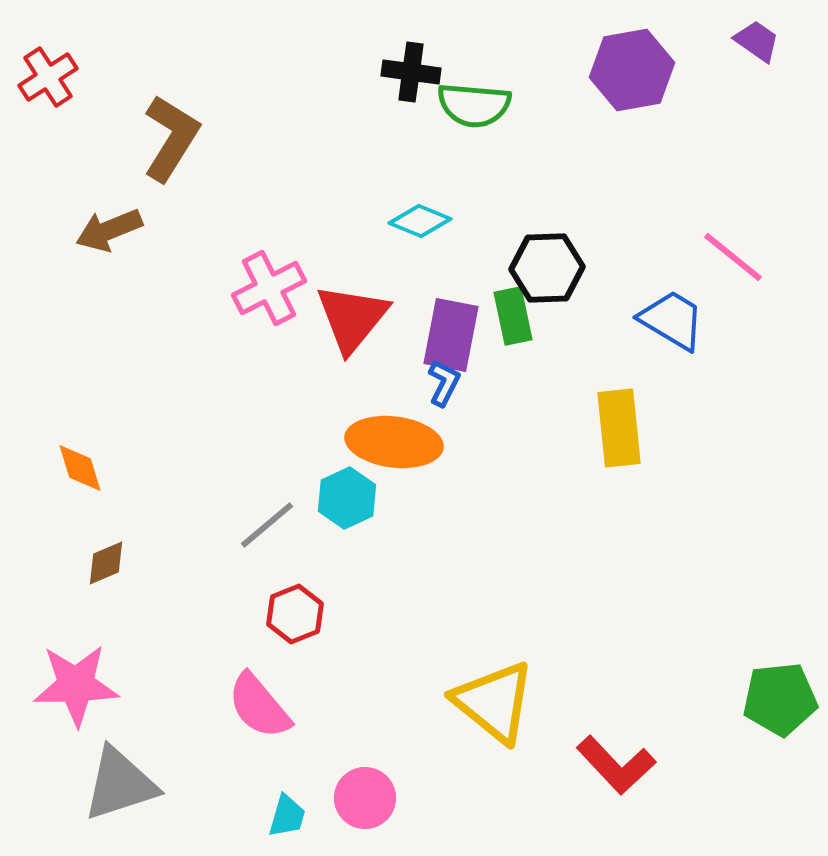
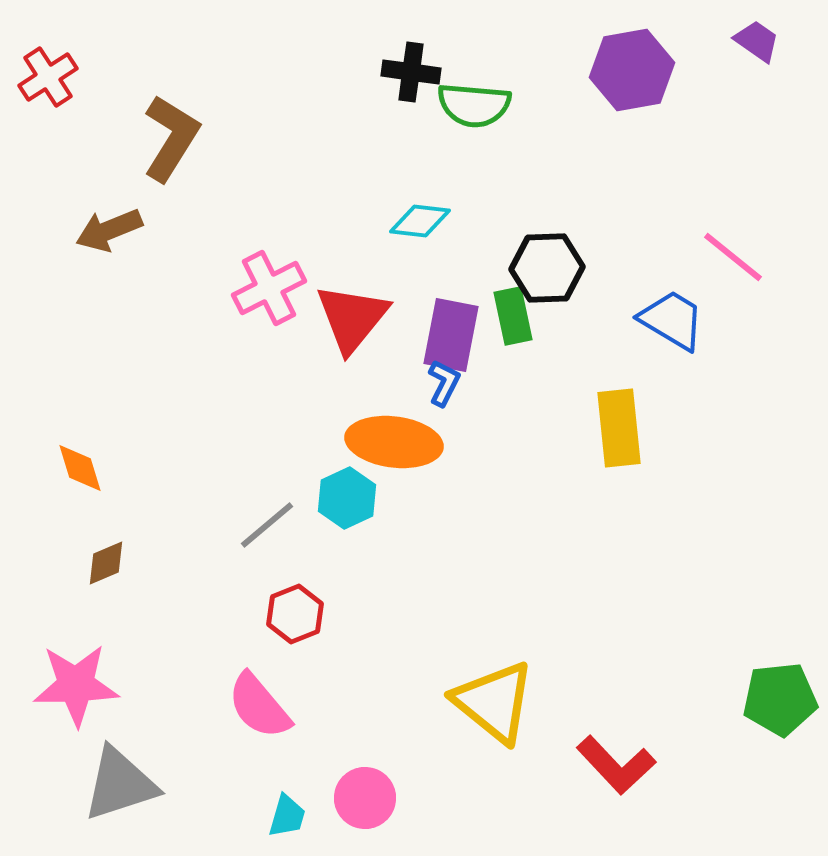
cyan diamond: rotated 16 degrees counterclockwise
